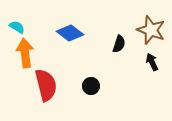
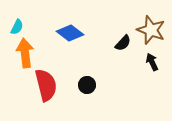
cyan semicircle: rotated 84 degrees clockwise
black semicircle: moved 4 px right, 1 px up; rotated 24 degrees clockwise
black circle: moved 4 px left, 1 px up
